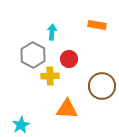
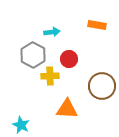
cyan arrow: rotated 77 degrees clockwise
cyan star: rotated 18 degrees counterclockwise
